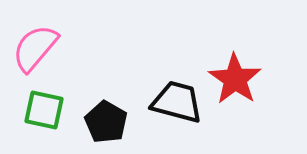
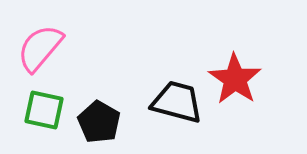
pink semicircle: moved 5 px right
black pentagon: moved 7 px left
